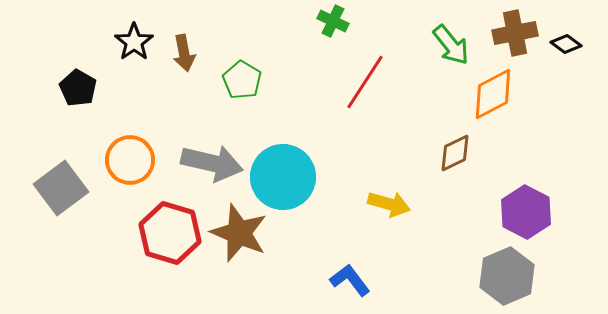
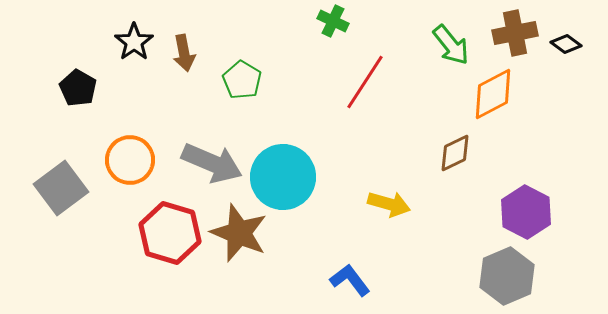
gray arrow: rotated 10 degrees clockwise
